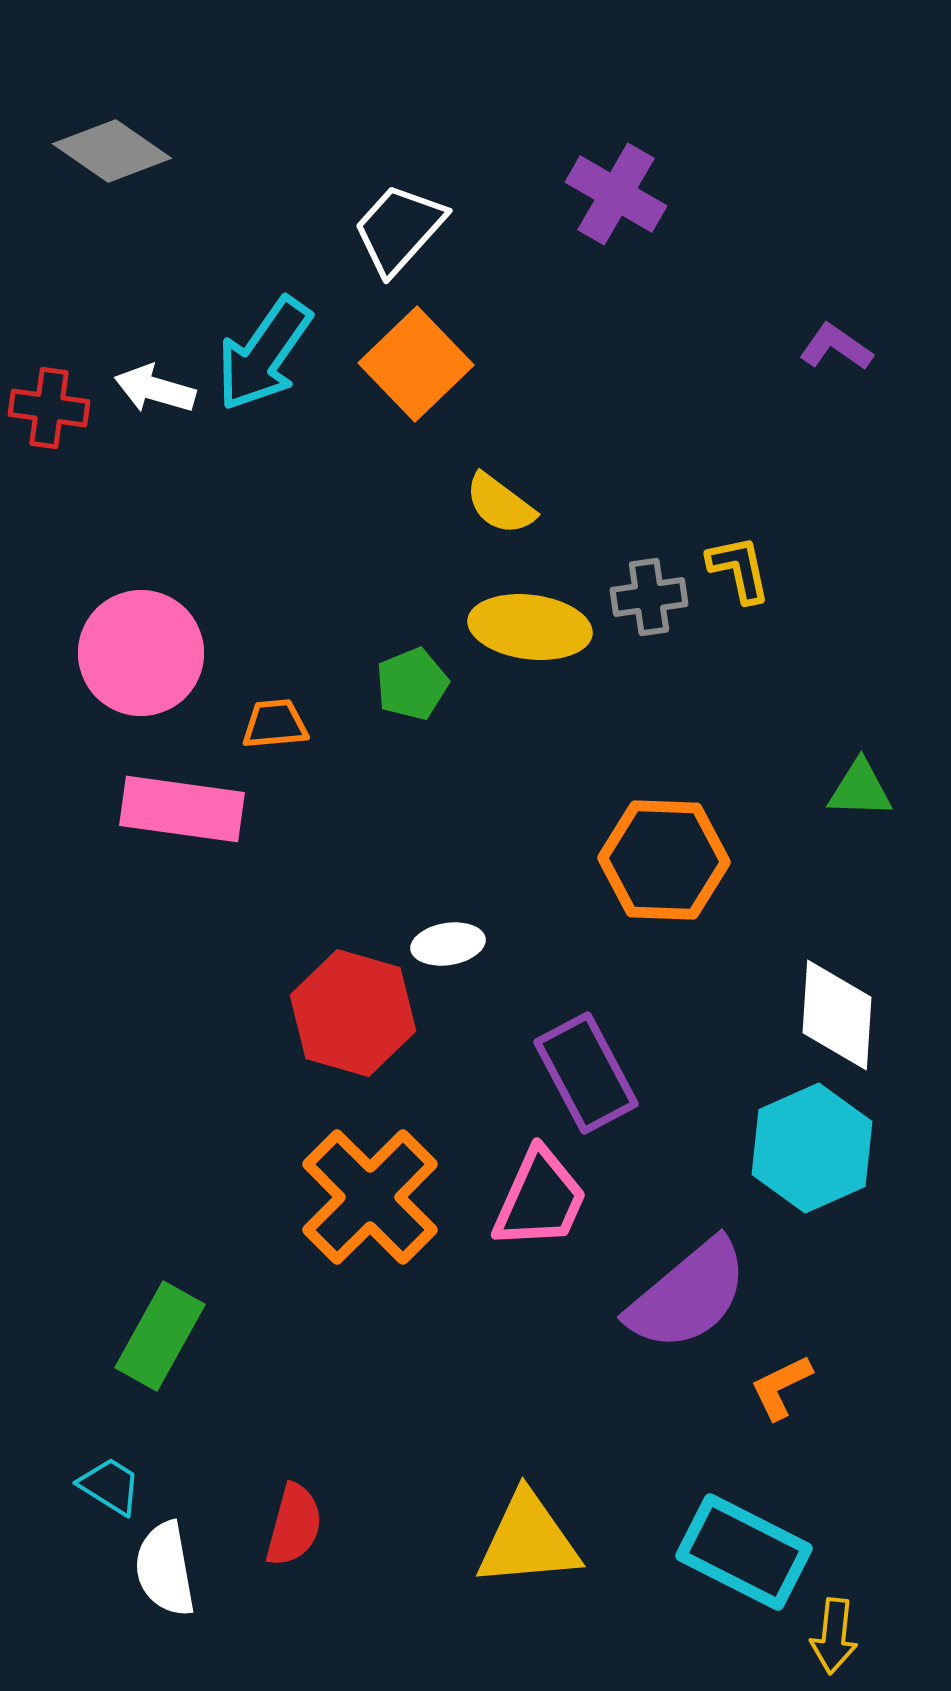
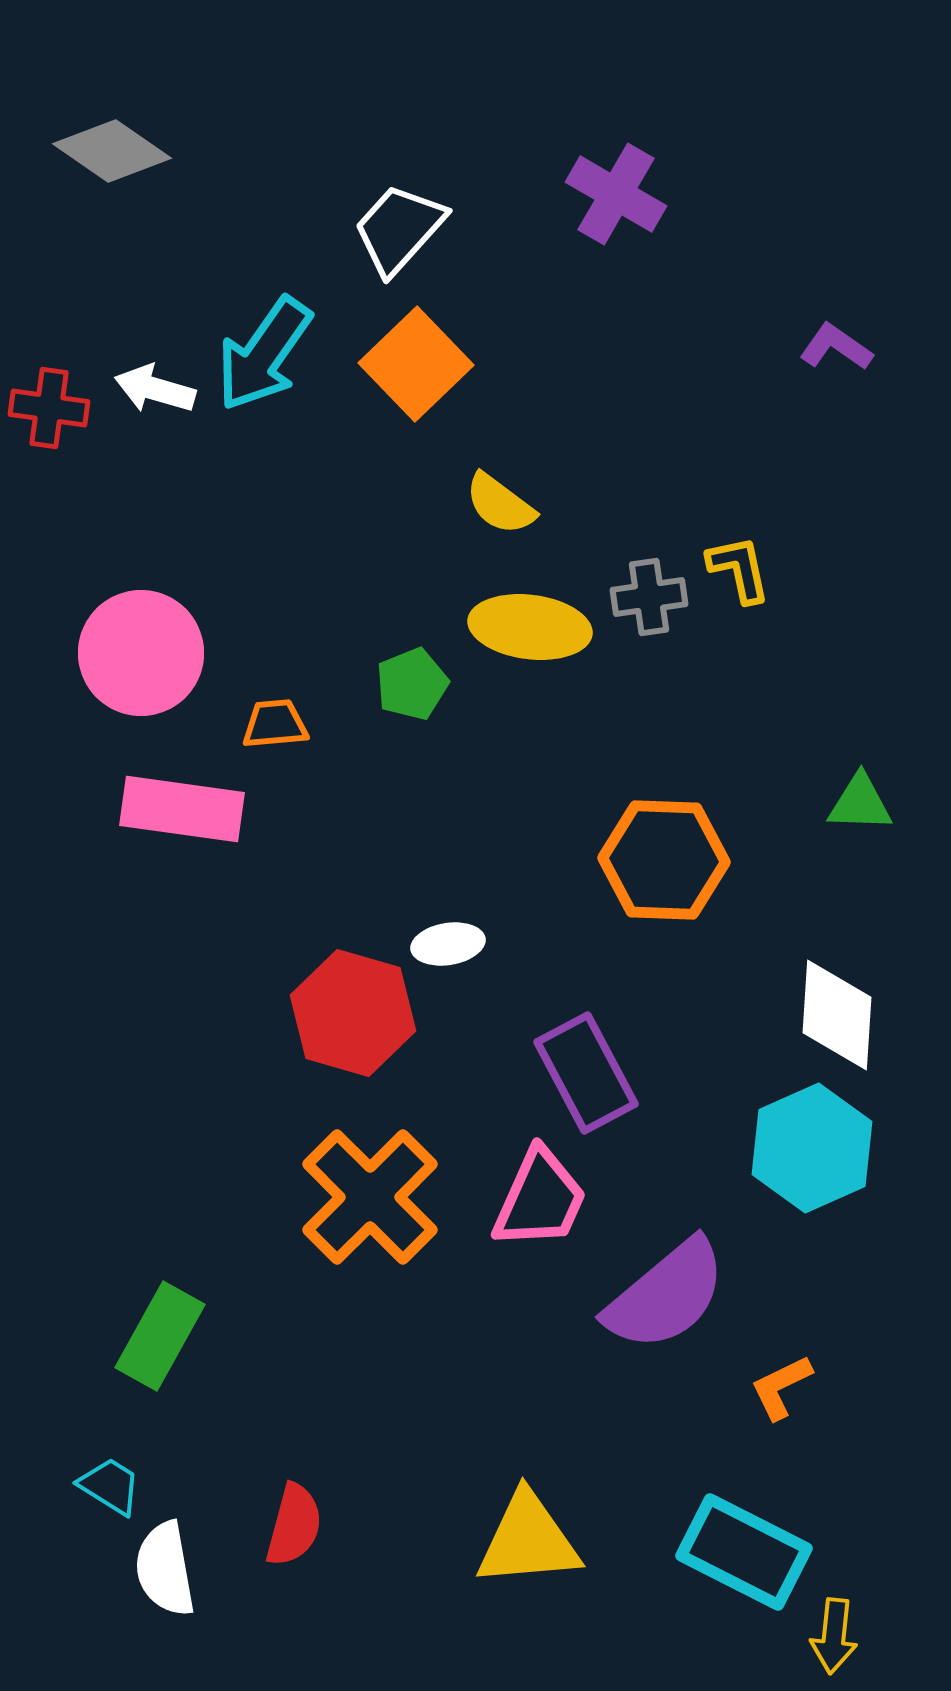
green triangle: moved 14 px down
purple semicircle: moved 22 px left
